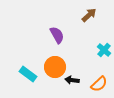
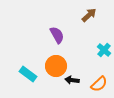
orange circle: moved 1 px right, 1 px up
